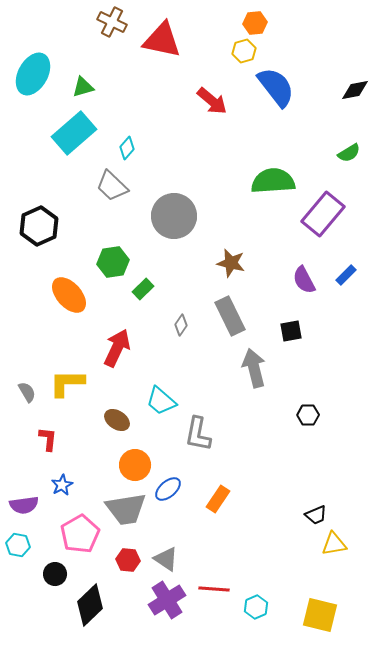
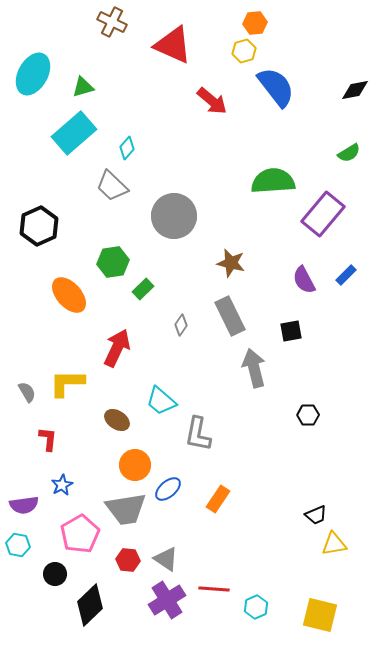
red triangle at (162, 40): moved 11 px right, 5 px down; rotated 12 degrees clockwise
